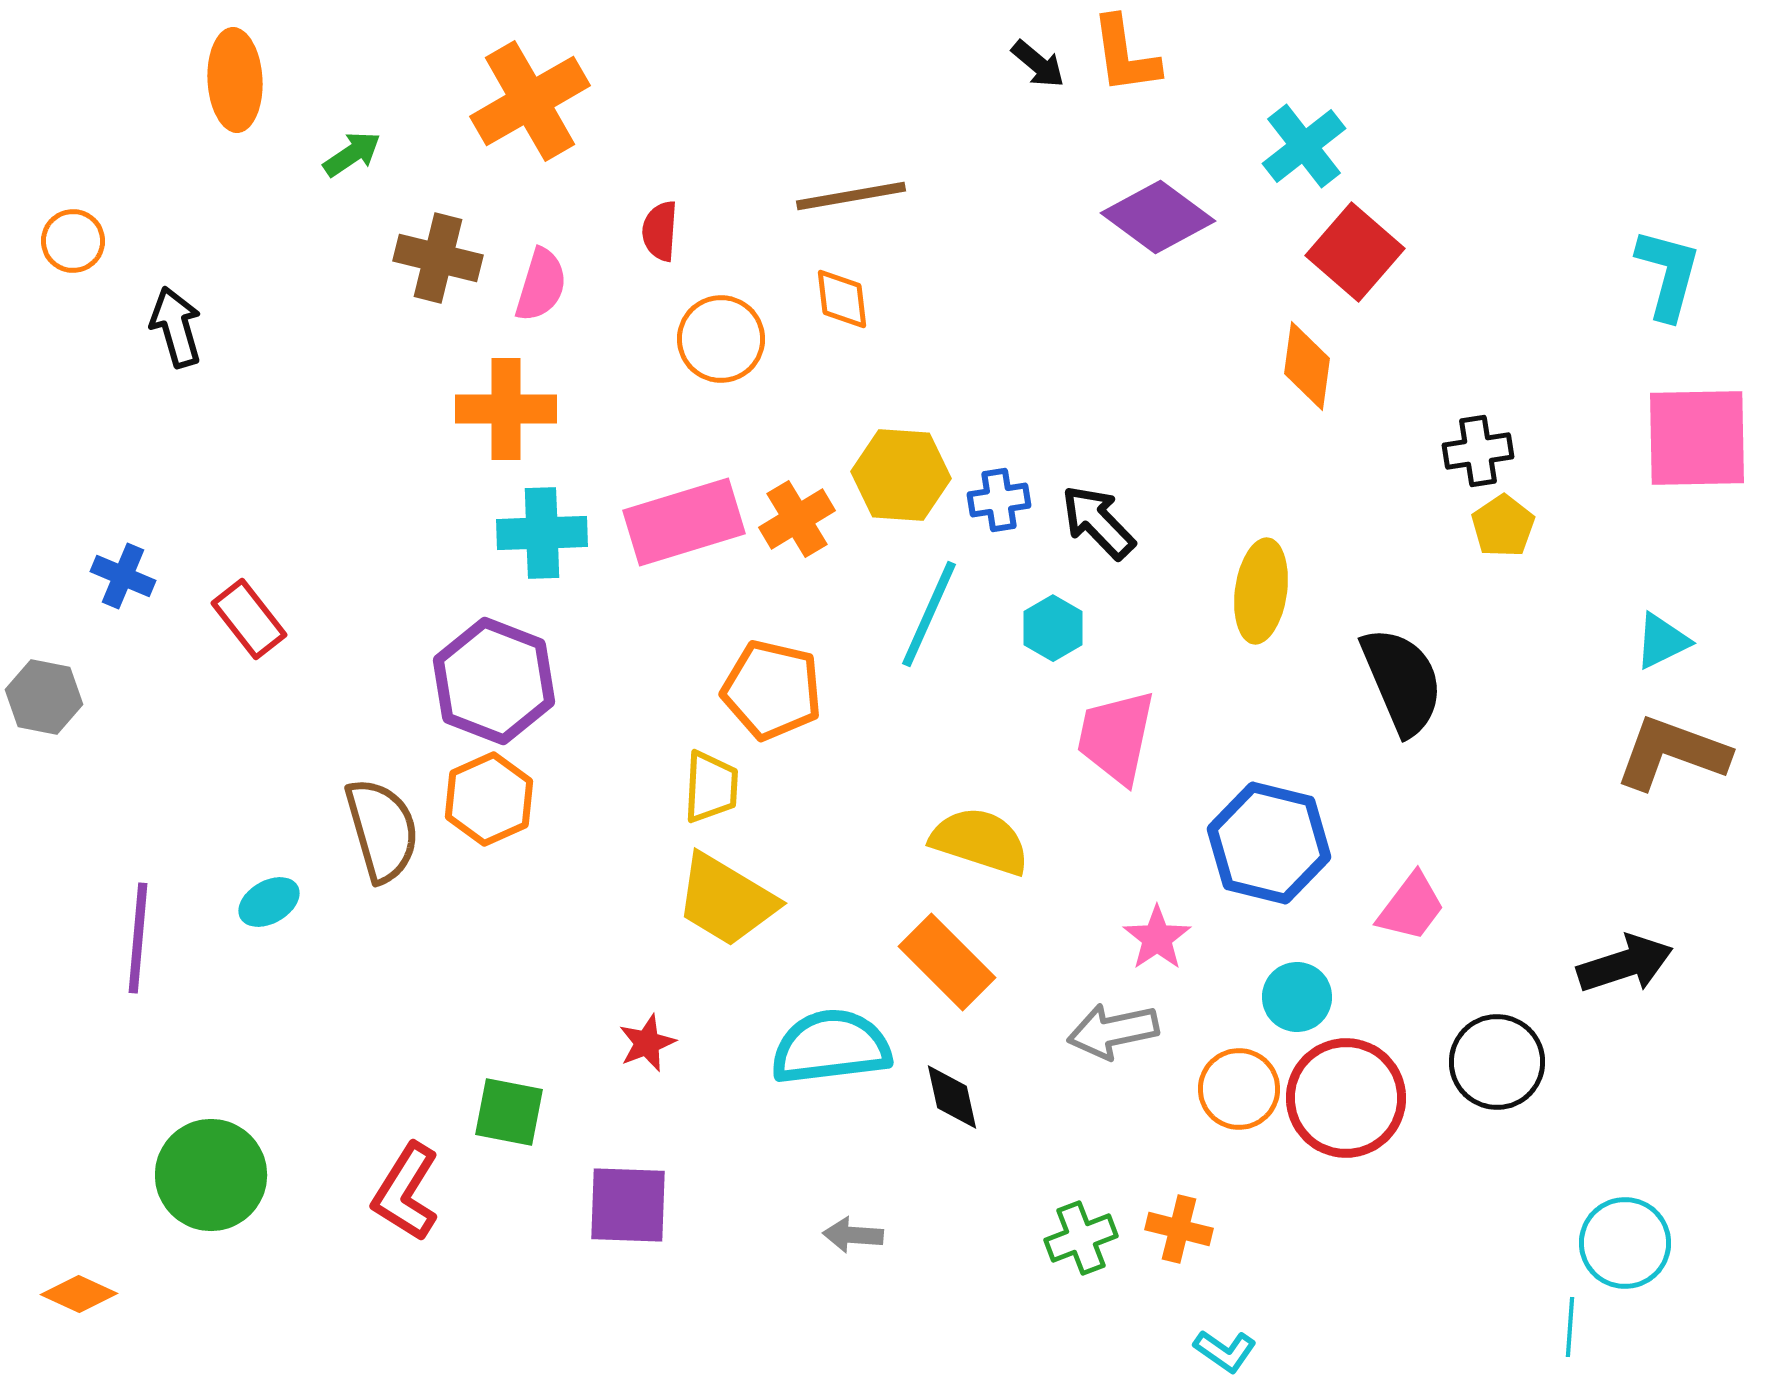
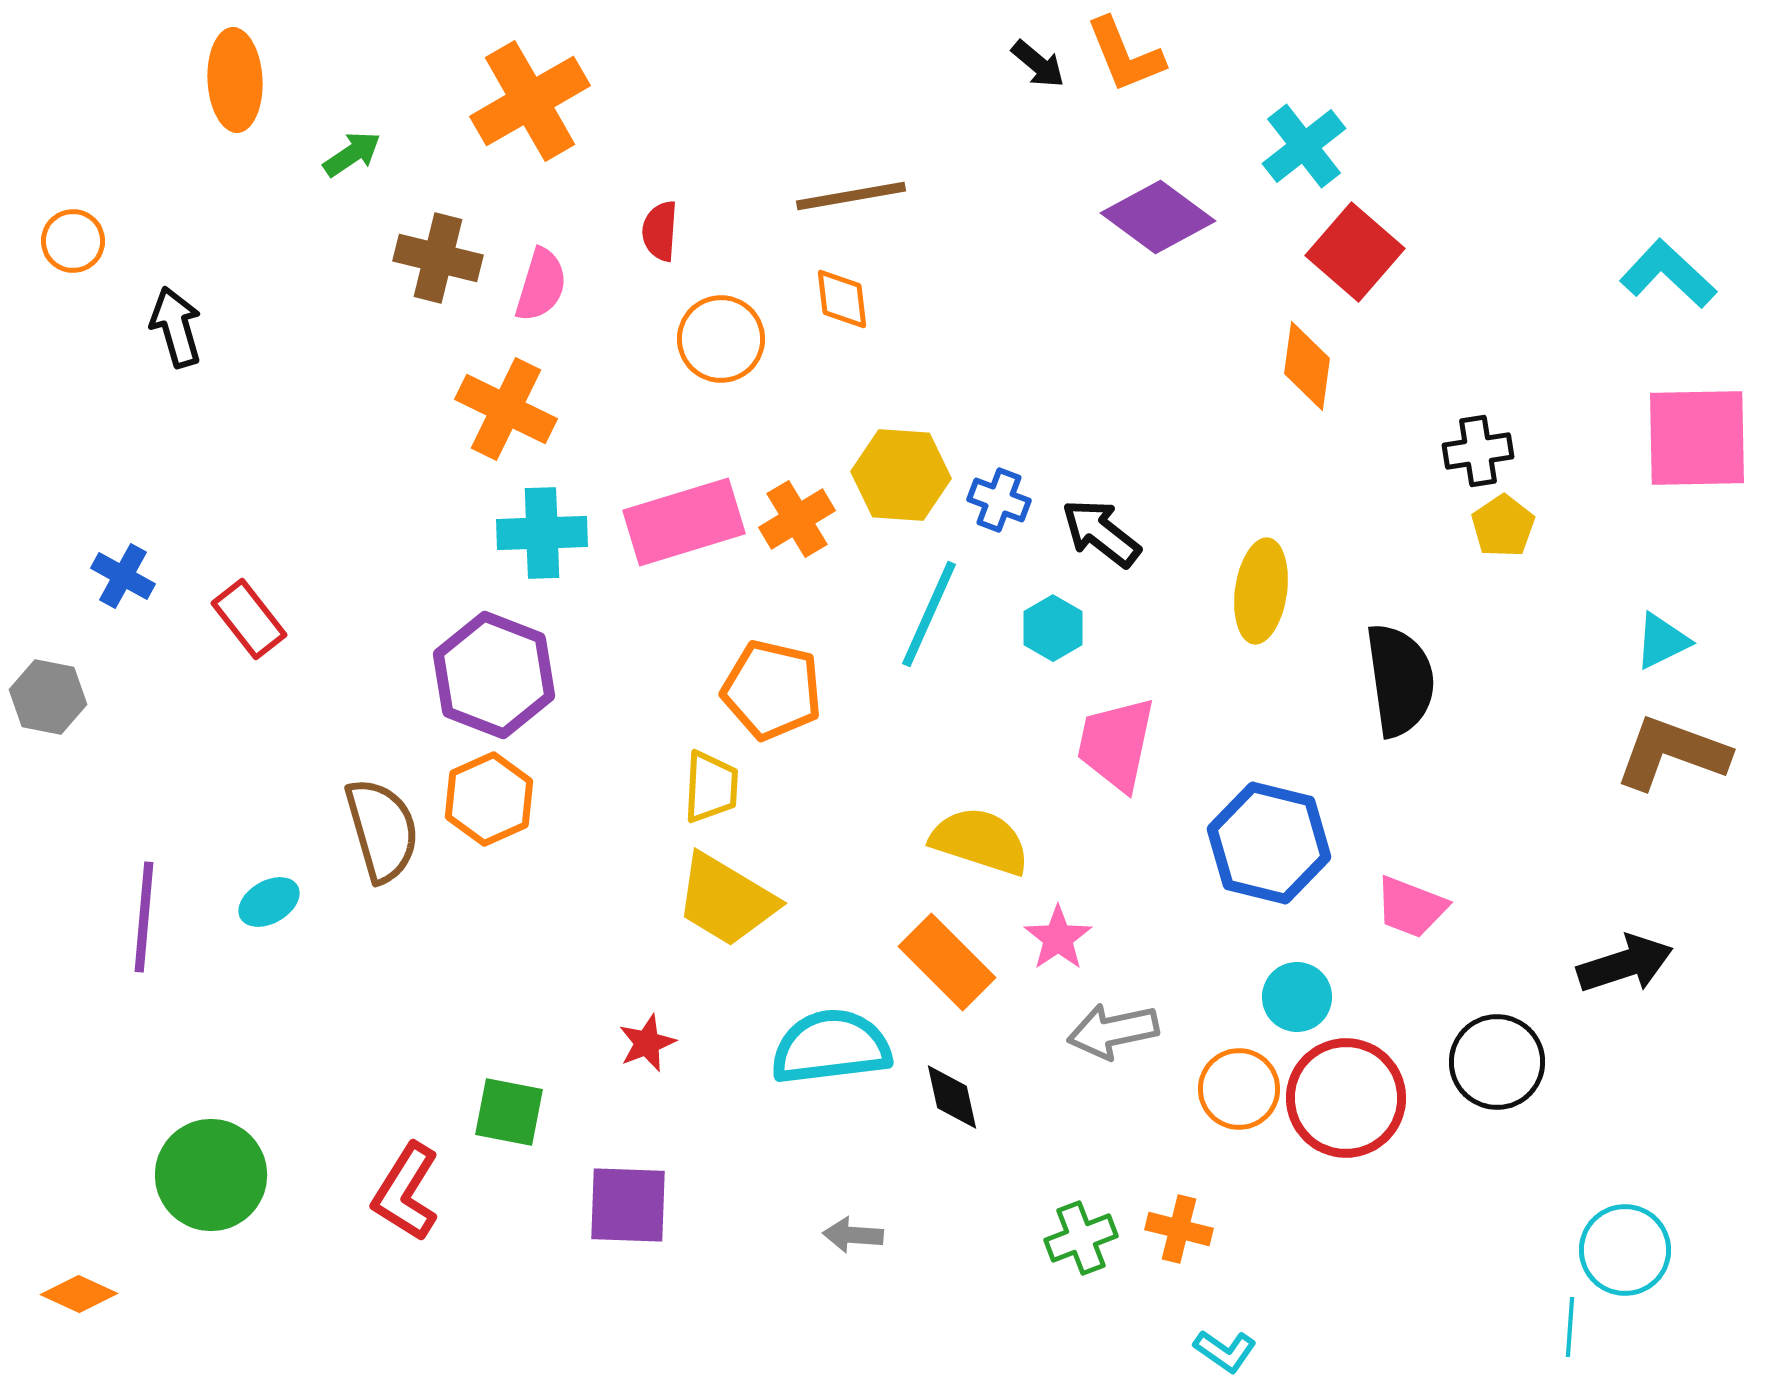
orange L-shape at (1125, 55): rotated 14 degrees counterclockwise
cyan L-shape at (1668, 274): rotated 62 degrees counterclockwise
orange cross at (506, 409): rotated 26 degrees clockwise
blue cross at (999, 500): rotated 30 degrees clockwise
black arrow at (1098, 522): moved 3 px right, 11 px down; rotated 8 degrees counterclockwise
blue cross at (123, 576): rotated 6 degrees clockwise
purple hexagon at (494, 681): moved 6 px up
black semicircle at (1402, 681): moved 2 px left, 1 px up; rotated 15 degrees clockwise
gray hexagon at (44, 697): moved 4 px right
pink trapezoid at (1116, 737): moved 7 px down
pink trapezoid at (1411, 907): rotated 74 degrees clockwise
purple line at (138, 938): moved 6 px right, 21 px up
pink star at (1157, 938): moved 99 px left
cyan circle at (1625, 1243): moved 7 px down
